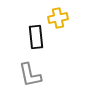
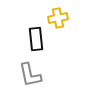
black rectangle: moved 2 px down
